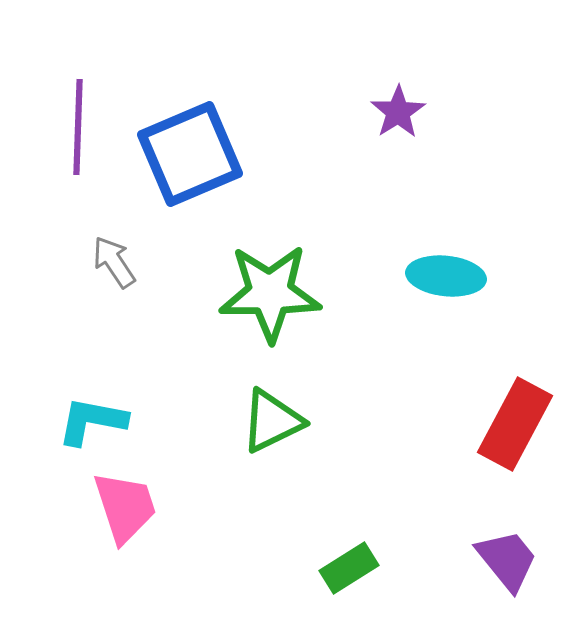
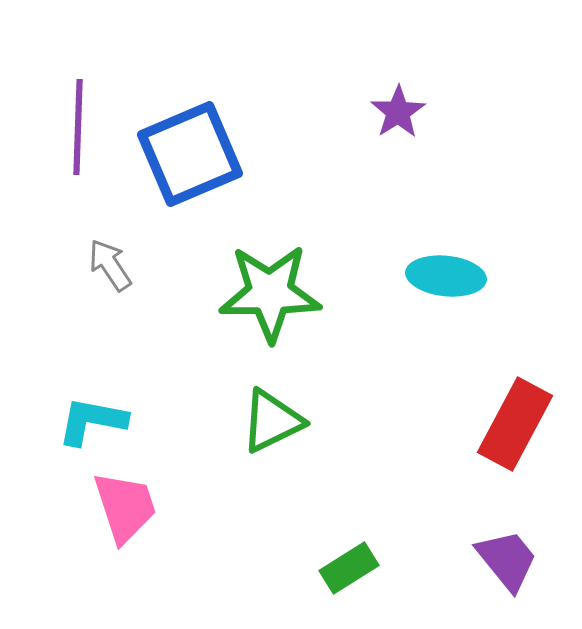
gray arrow: moved 4 px left, 3 px down
